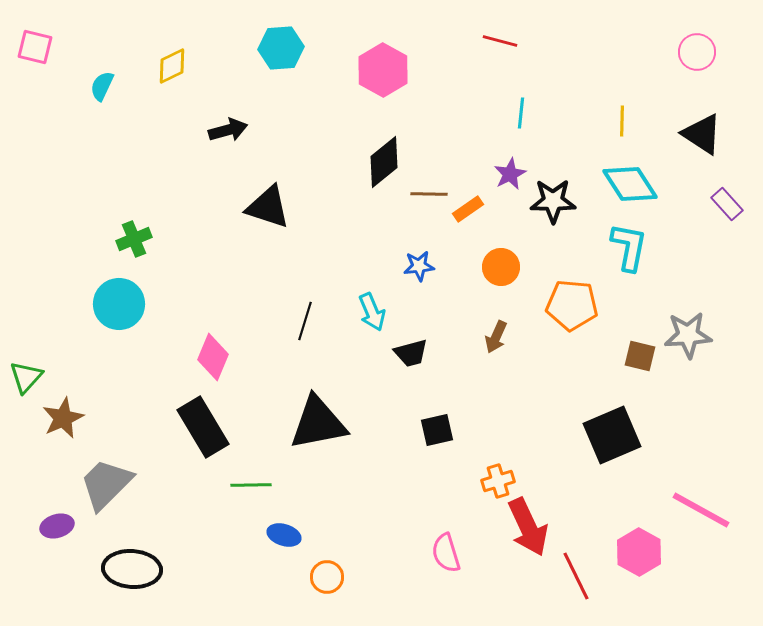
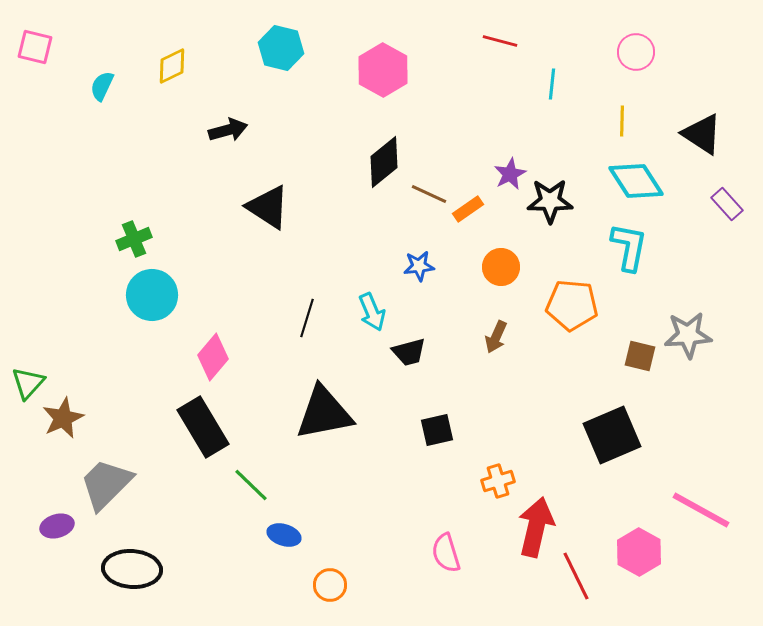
cyan hexagon at (281, 48): rotated 18 degrees clockwise
pink circle at (697, 52): moved 61 px left
cyan line at (521, 113): moved 31 px right, 29 px up
cyan diamond at (630, 184): moved 6 px right, 3 px up
brown line at (429, 194): rotated 24 degrees clockwise
black star at (553, 201): moved 3 px left
black triangle at (268, 207): rotated 15 degrees clockwise
cyan circle at (119, 304): moved 33 px right, 9 px up
black line at (305, 321): moved 2 px right, 3 px up
black trapezoid at (411, 353): moved 2 px left, 1 px up
pink diamond at (213, 357): rotated 18 degrees clockwise
green triangle at (26, 377): moved 2 px right, 6 px down
black triangle at (318, 423): moved 6 px right, 10 px up
green line at (251, 485): rotated 45 degrees clockwise
red arrow at (528, 527): moved 8 px right; rotated 142 degrees counterclockwise
orange circle at (327, 577): moved 3 px right, 8 px down
